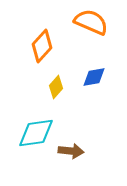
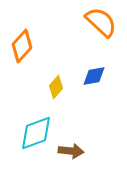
orange semicircle: moved 10 px right; rotated 20 degrees clockwise
orange diamond: moved 20 px left
blue diamond: moved 1 px up
cyan diamond: rotated 12 degrees counterclockwise
